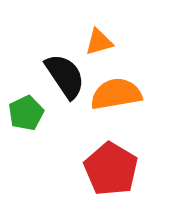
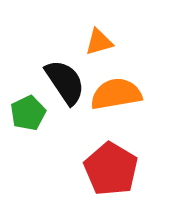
black semicircle: moved 6 px down
green pentagon: moved 2 px right
